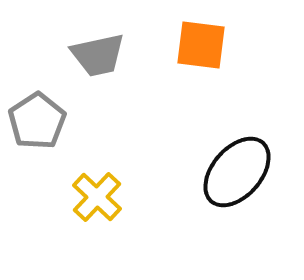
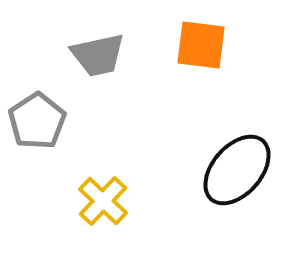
black ellipse: moved 2 px up
yellow cross: moved 6 px right, 4 px down
